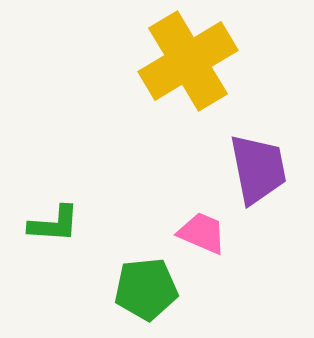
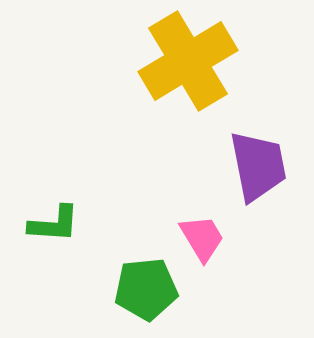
purple trapezoid: moved 3 px up
pink trapezoid: moved 5 px down; rotated 36 degrees clockwise
